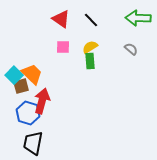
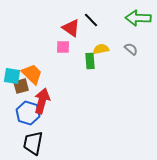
red triangle: moved 10 px right, 9 px down
yellow semicircle: moved 11 px right, 2 px down; rotated 21 degrees clockwise
cyan square: moved 2 px left, 1 px down; rotated 36 degrees counterclockwise
